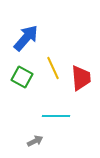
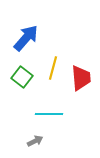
yellow line: rotated 40 degrees clockwise
green square: rotated 10 degrees clockwise
cyan line: moved 7 px left, 2 px up
